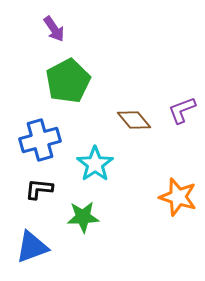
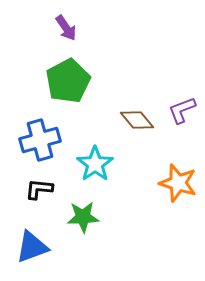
purple arrow: moved 12 px right, 1 px up
brown diamond: moved 3 px right
orange star: moved 14 px up
